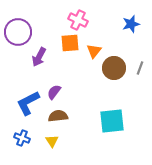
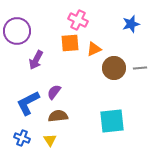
purple circle: moved 1 px left, 1 px up
orange triangle: moved 2 px up; rotated 28 degrees clockwise
purple arrow: moved 3 px left, 3 px down
gray line: rotated 64 degrees clockwise
yellow triangle: moved 2 px left, 1 px up
